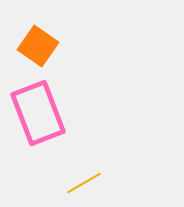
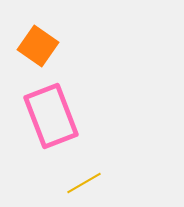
pink rectangle: moved 13 px right, 3 px down
